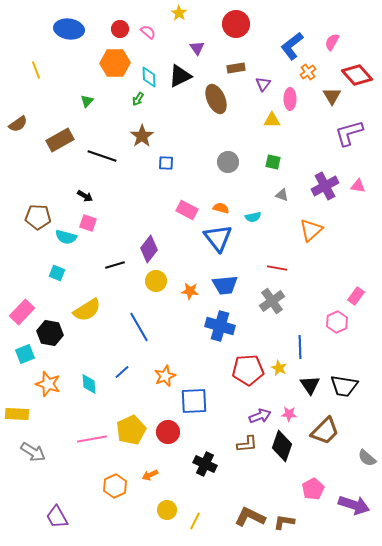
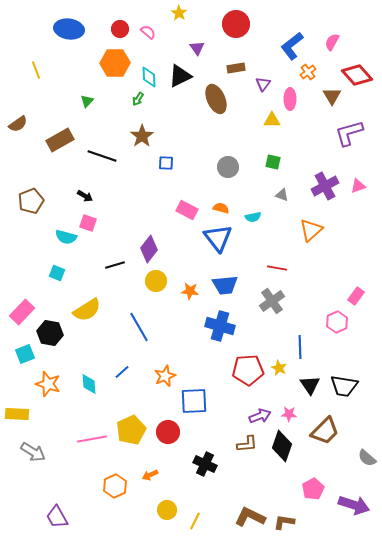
gray circle at (228, 162): moved 5 px down
pink triangle at (358, 186): rotated 28 degrees counterclockwise
brown pentagon at (38, 217): moved 7 px left, 16 px up; rotated 25 degrees counterclockwise
